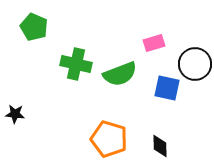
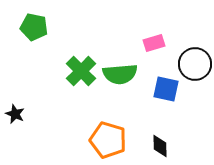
green pentagon: rotated 12 degrees counterclockwise
green cross: moved 5 px right, 7 px down; rotated 32 degrees clockwise
green semicircle: rotated 16 degrees clockwise
blue square: moved 1 px left, 1 px down
black star: rotated 18 degrees clockwise
orange pentagon: moved 1 px left, 1 px down
